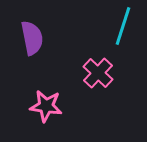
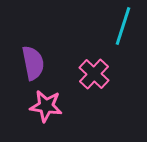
purple semicircle: moved 1 px right, 25 px down
pink cross: moved 4 px left, 1 px down
